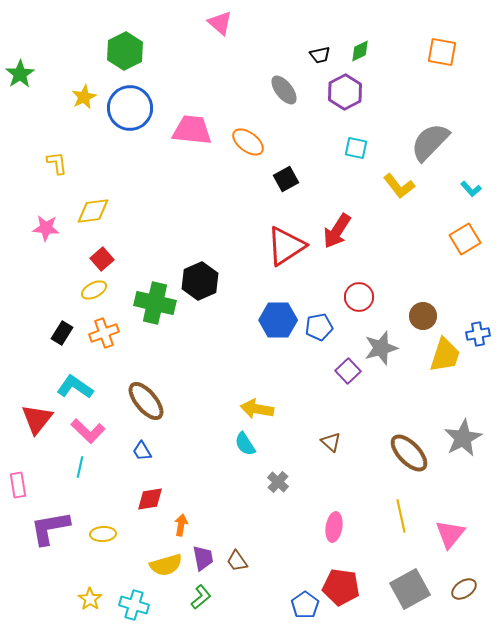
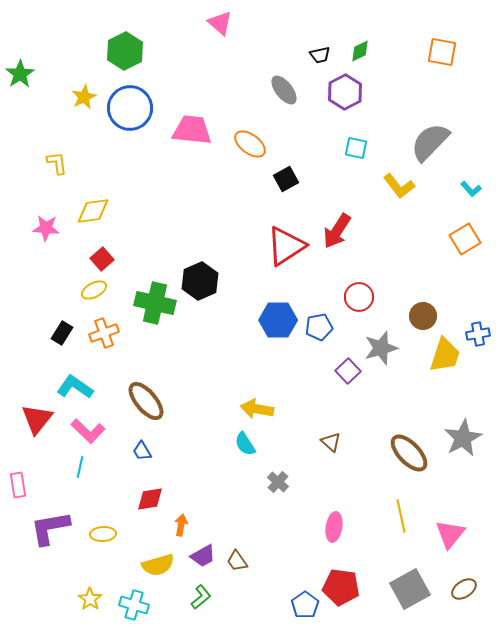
orange ellipse at (248, 142): moved 2 px right, 2 px down
purple trapezoid at (203, 558): moved 2 px up; rotated 72 degrees clockwise
yellow semicircle at (166, 565): moved 8 px left
